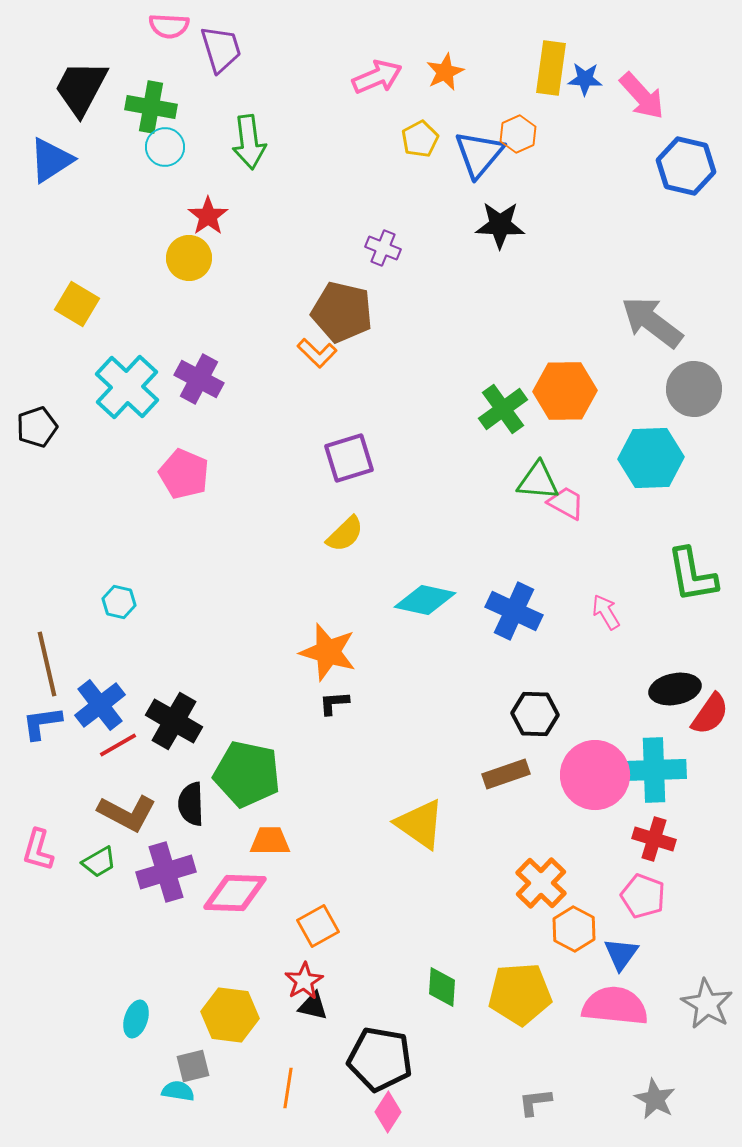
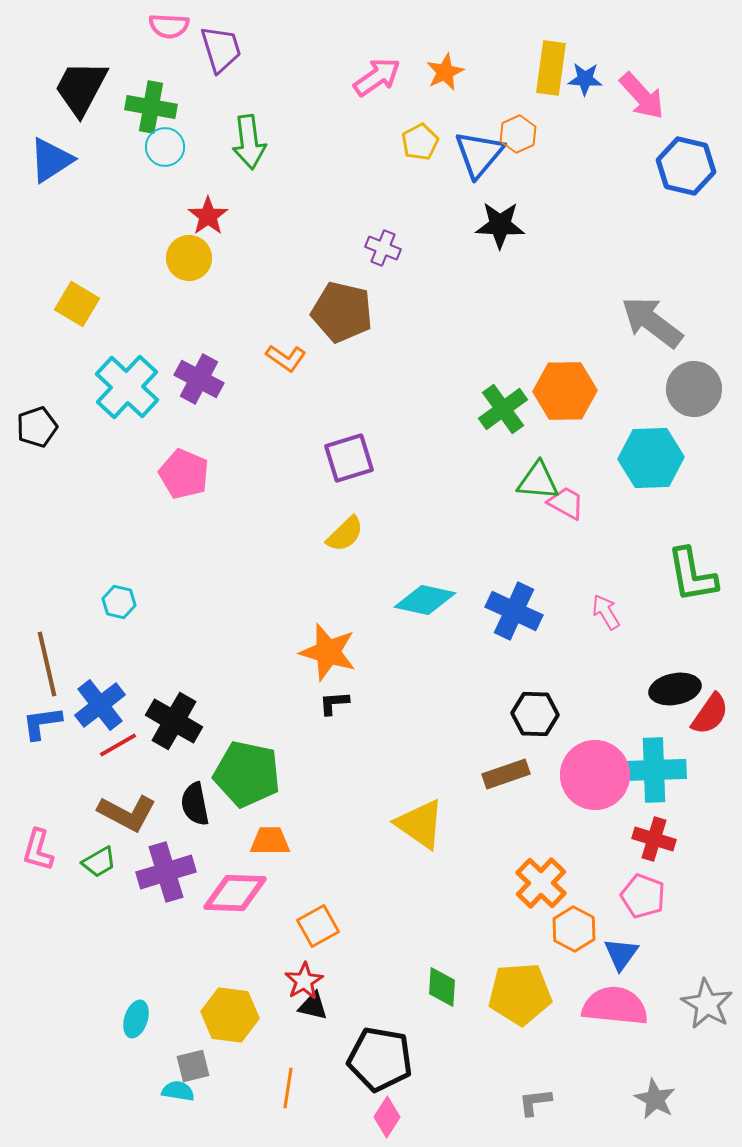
pink arrow at (377, 77): rotated 12 degrees counterclockwise
yellow pentagon at (420, 139): moved 3 px down
orange L-shape at (317, 353): moved 31 px left, 5 px down; rotated 9 degrees counterclockwise
black semicircle at (191, 804): moved 4 px right; rotated 9 degrees counterclockwise
pink diamond at (388, 1112): moved 1 px left, 5 px down
